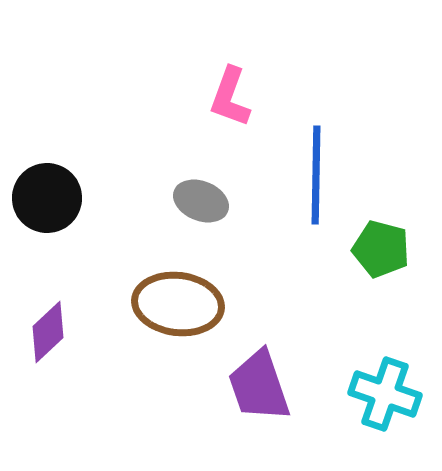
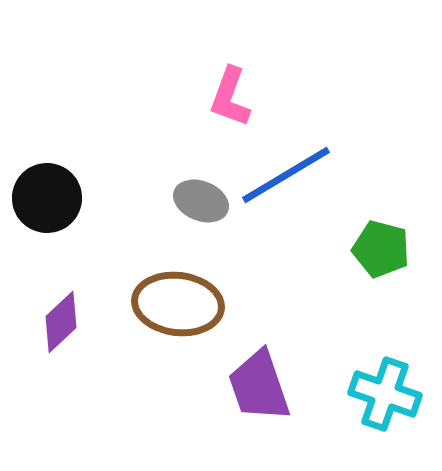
blue line: moved 30 px left; rotated 58 degrees clockwise
purple diamond: moved 13 px right, 10 px up
